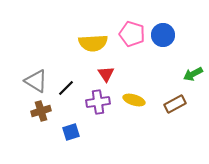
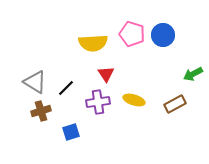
gray triangle: moved 1 px left, 1 px down
